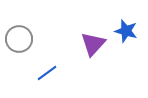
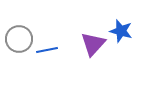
blue star: moved 5 px left
blue line: moved 23 px up; rotated 25 degrees clockwise
